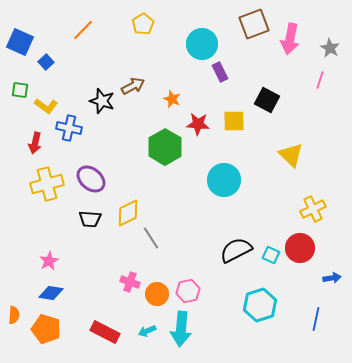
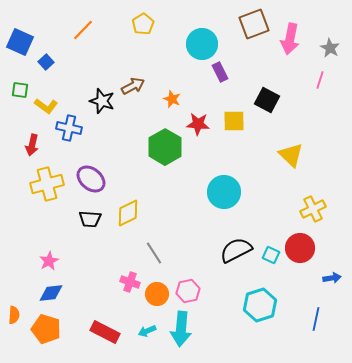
red arrow at (35, 143): moved 3 px left, 2 px down
cyan circle at (224, 180): moved 12 px down
gray line at (151, 238): moved 3 px right, 15 px down
blue diamond at (51, 293): rotated 15 degrees counterclockwise
